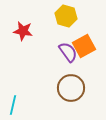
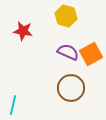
orange square: moved 7 px right, 8 px down
purple semicircle: rotated 30 degrees counterclockwise
